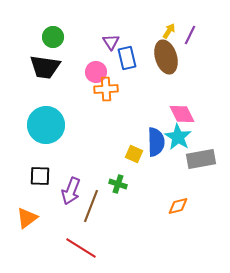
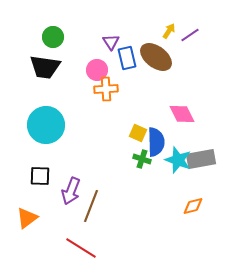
purple line: rotated 30 degrees clockwise
brown ellipse: moved 10 px left; rotated 36 degrees counterclockwise
pink circle: moved 1 px right, 2 px up
cyan star: moved 23 px down; rotated 12 degrees counterclockwise
yellow square: moved 4 px right, 21 px up
green cross: moved 24 px right, 25 px up
orange diamond: moved 15 px right
